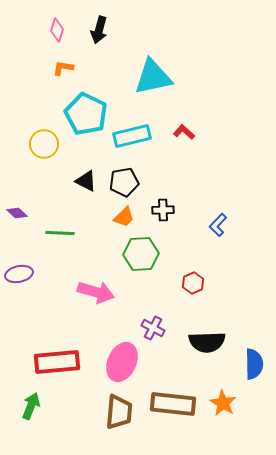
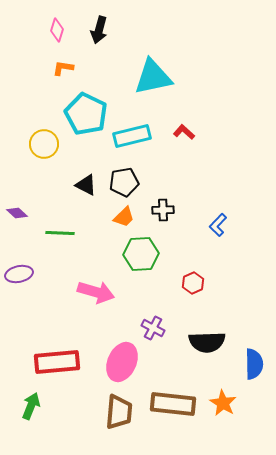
black triangle: moved 4 px down
